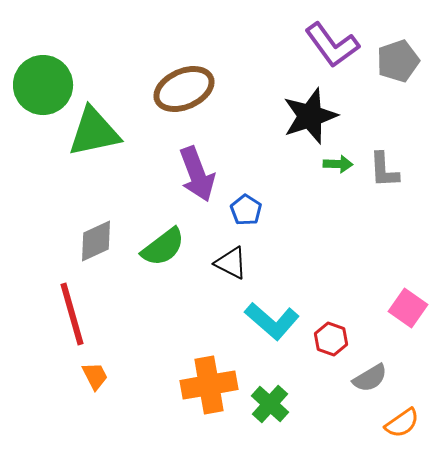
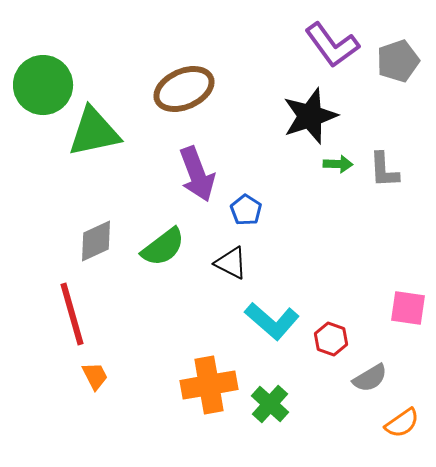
pink square: rotated 27 degrees counterclockwise
